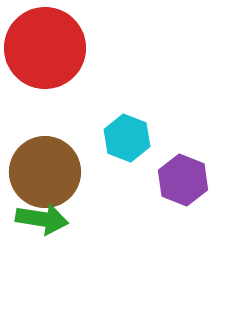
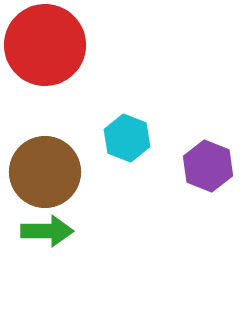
red circle: moved 3 px up
purple hexagon: moved 25 px right, 14 px up
green arrow: moved 5 px right, 12 px down; rotated 9 degrees counterclockwise
